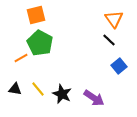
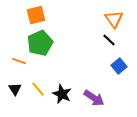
green pentagon: rotated 20 degrees clockwise
orange line: moved 2 px left, 3 px down; rotated 48 degrees clockwise
black triangle: rotated 48 degrees clockwise
